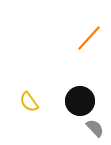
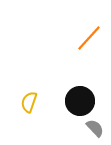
yellow semicircle: rotated 55 degrees clockwise
